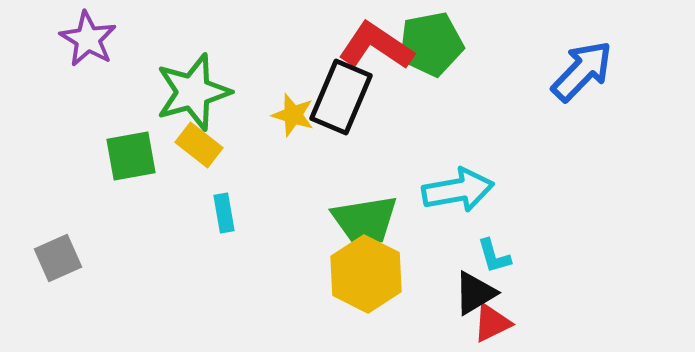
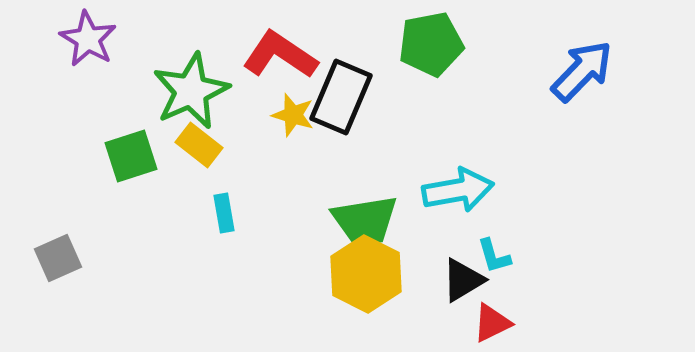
red L-shape: moved 96 px left, 9 px down
green star: moved 2 px left, 1 px up; rotated 8 degrees counterclockwise
green square: rotated 8 degrees counterclockwise
black triangle: moved 12 px left, 13 px up
